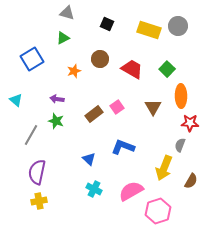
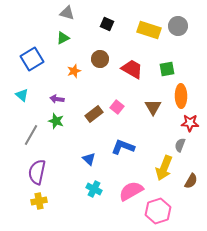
green square: rotated 35 degrees clockwise
cyan triangle: moved 6 px right, 5 px up
pink square: rotated 16 degrees counterclockwise
